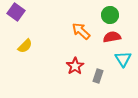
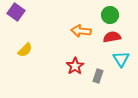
orange arrow: rotated 36 degrees counterclockwise
yellow semicircle: moved 4 px down
cyan triangle: moved 2 px left
